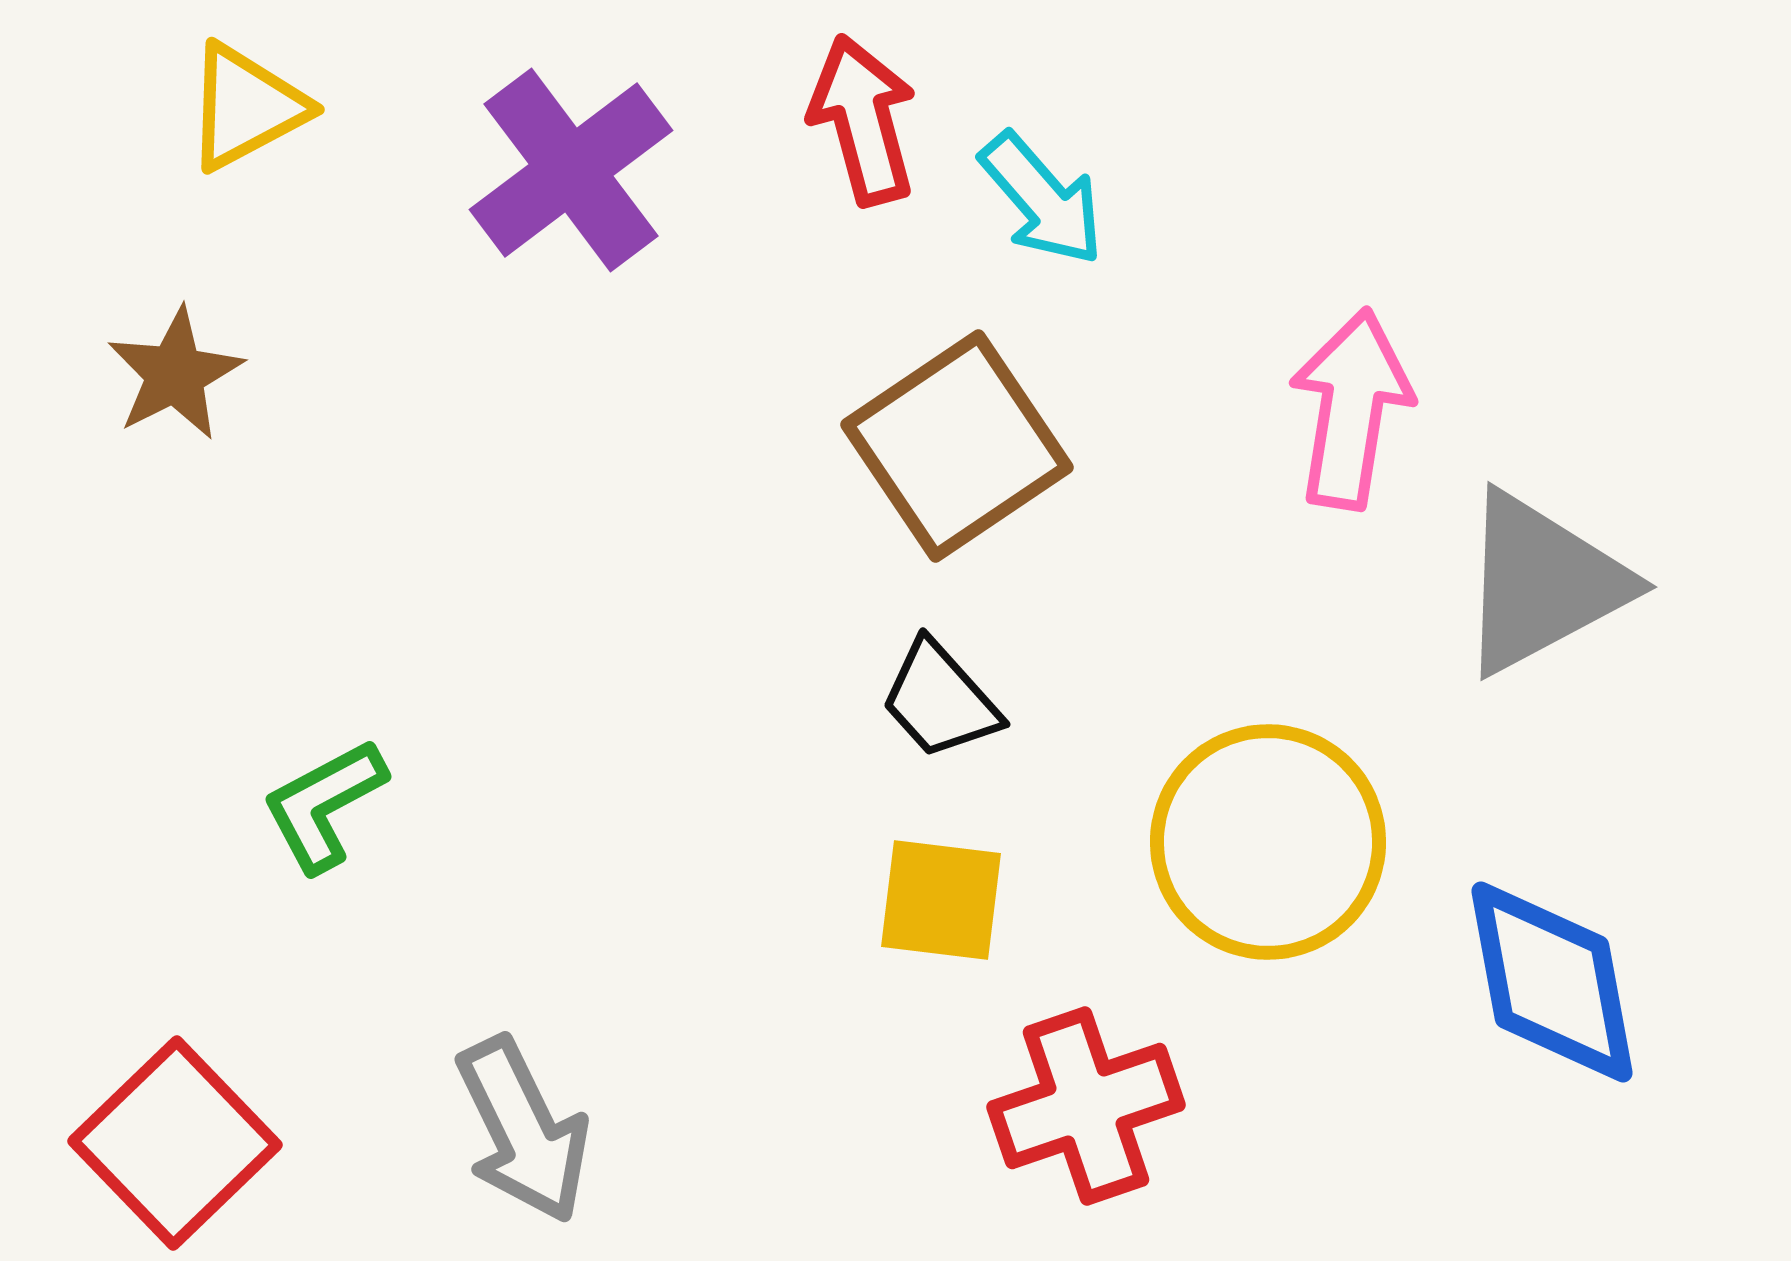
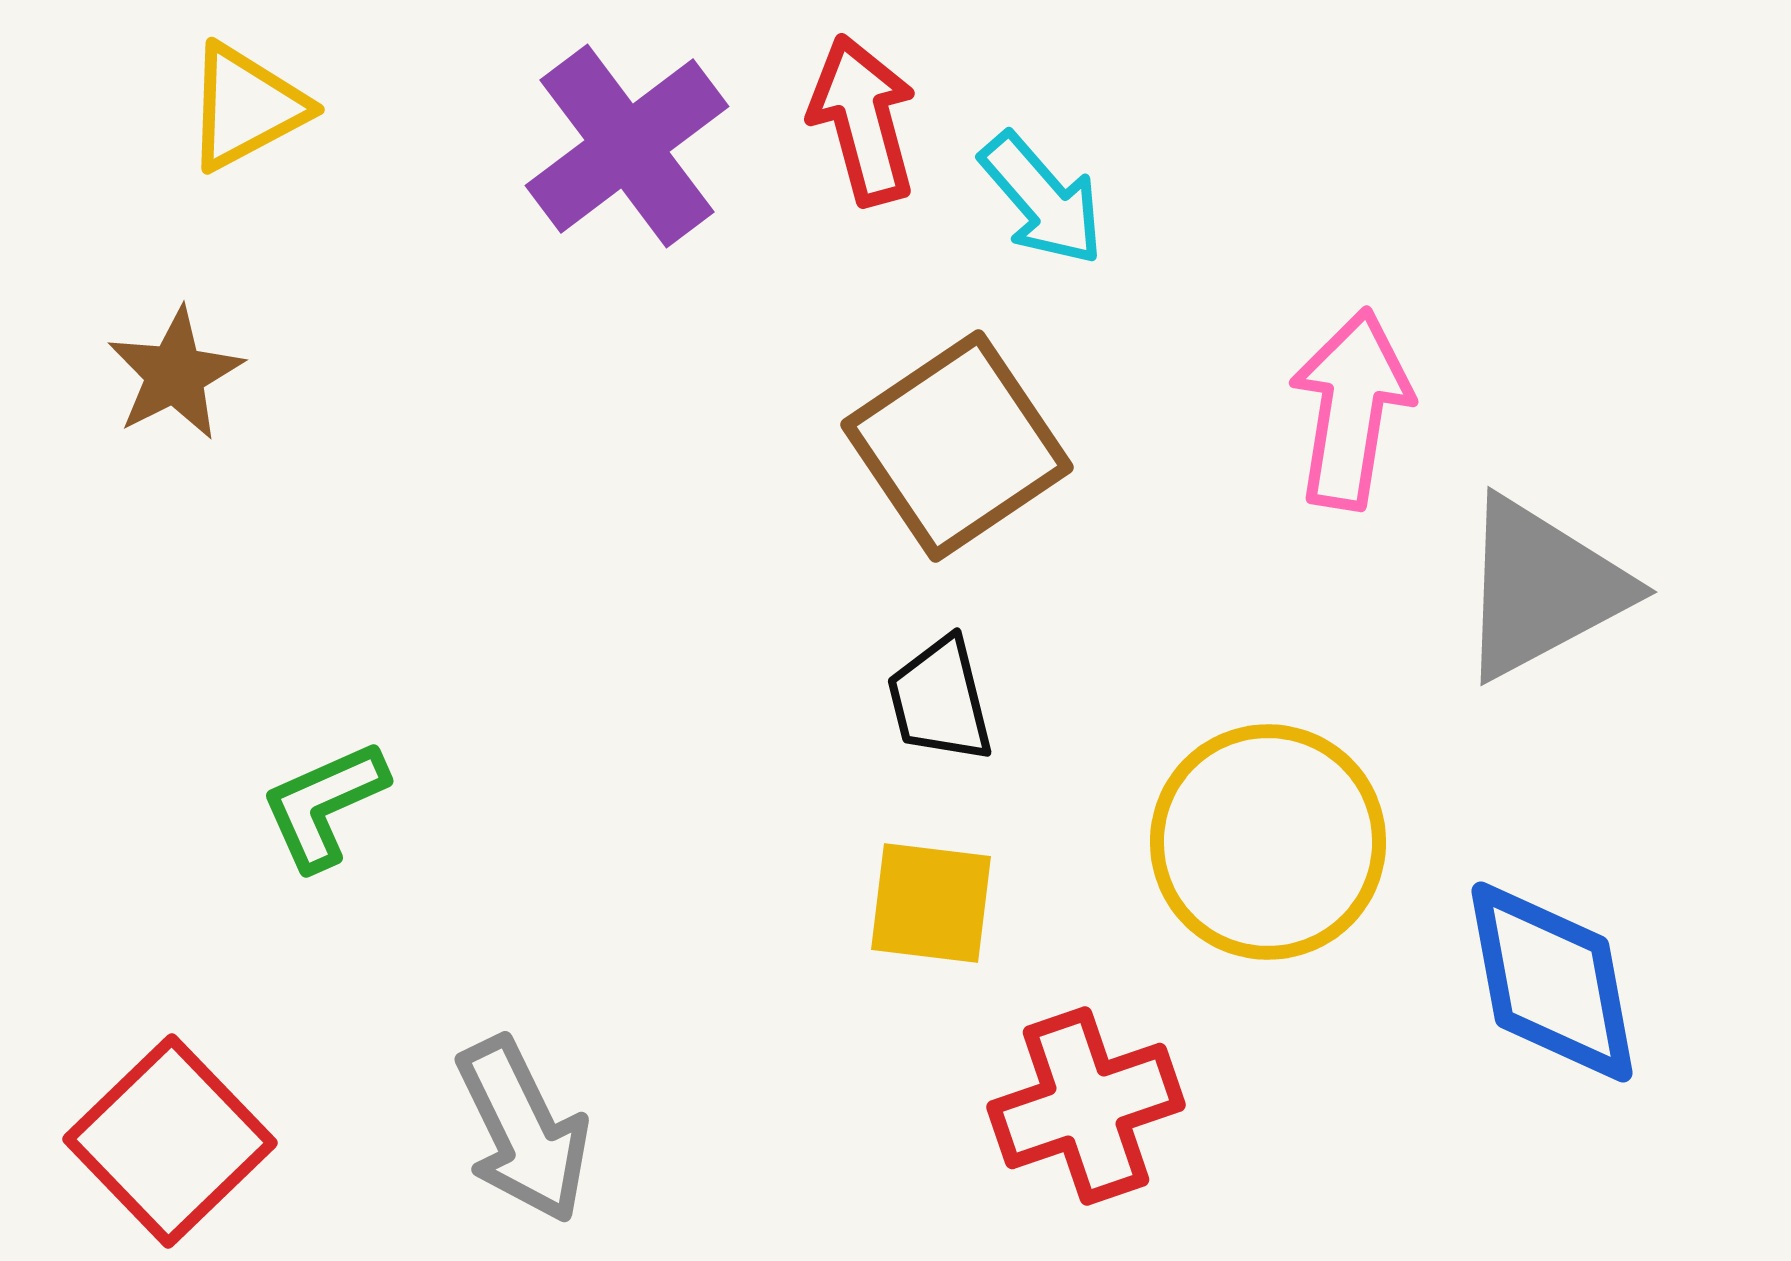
purple cross: moved 56 px right, 24 px up
gray triangle: moved 5 px down
black trapezoid: rotated 28 degrees clockwise
green L-shape: rotated 4 degrees clockwise
yellow square: moved 10 px left, 3 px down
red square: moved 5 px left, 2 px up
